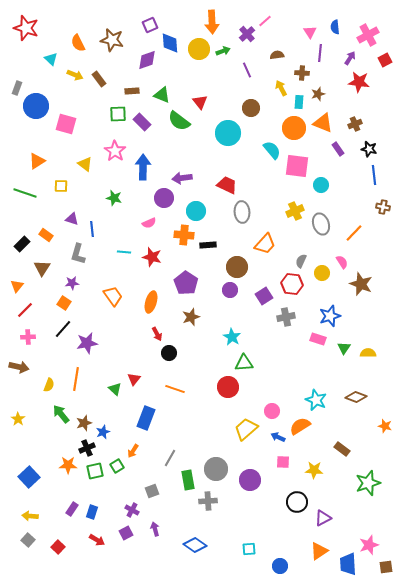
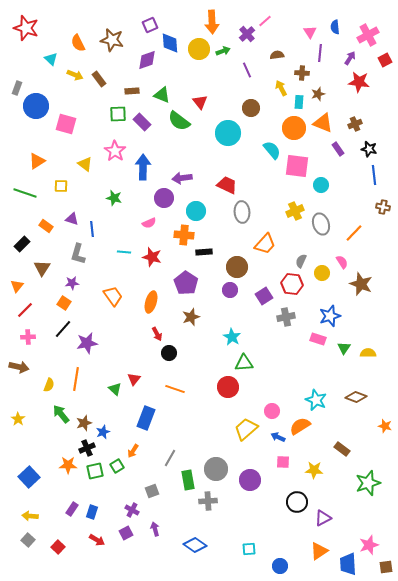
orange rectangle at (46, 235): moved 9 px up
black rectangle at (208, 245): moved 4 px left, 7 px down
